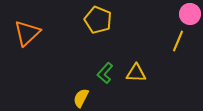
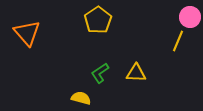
pink circle: moved 3 px down
yellow pentagon: rotated 16 degrees clockwise
orange triangle: rotated 28 degrees counterclockwise
green L-shape: moved 5 px left; rotated 15 degrees clockwise
yellow semicircle: rotated 78 degrees clockwise
